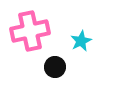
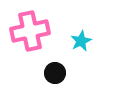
black circle: moved 6 px down
